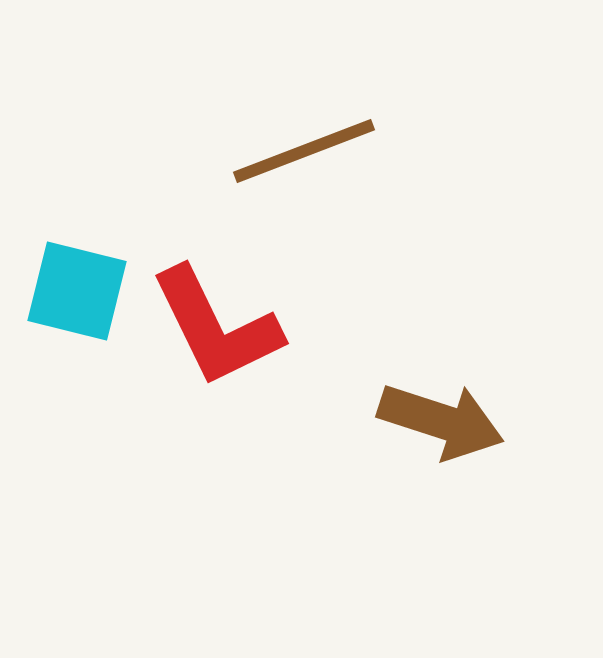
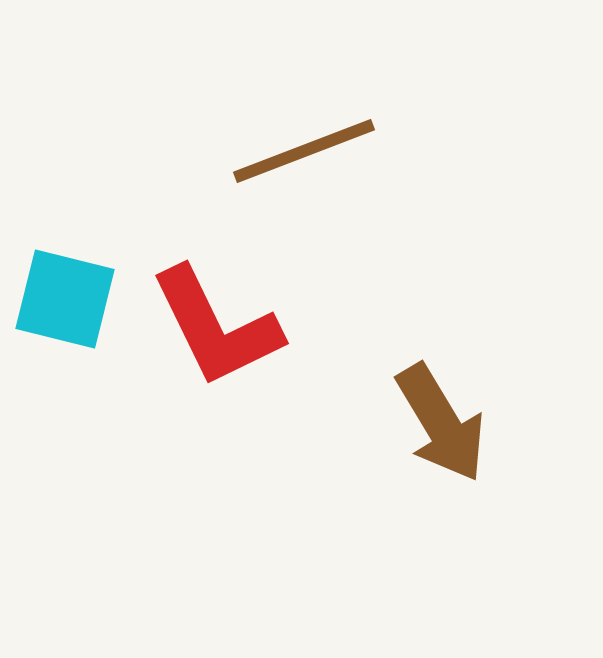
cyan square: moved 12 px left, 8 px down
brown arrow: moved 2 px down; rotated 41 degrees clockwise
